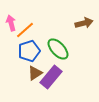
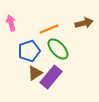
orange line: moved 24 px right, 1 px up; rotated 18 degrees clockwise
